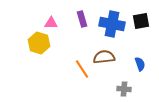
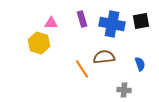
gray cross: moved 1 px down
